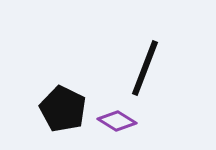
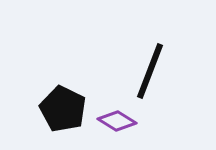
black line: moved 5 px right, 3 px down
